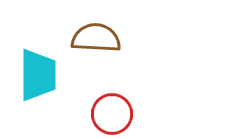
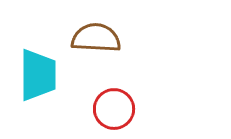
red circle: moved 2 px right, 5 px up
